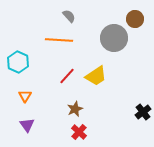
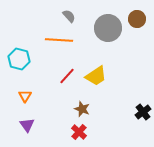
brown circle: moved 2 px right
gray circle: moved 6 px left, 10 px up
cyan hexagon: moved 1 px right, 3 px up; rotated 10 degrees counterclockwise
brown star: moved 7 px right; rotated 28 degrees counterclockwise
